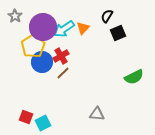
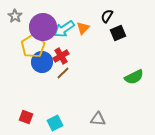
gray triangle: moved 1 px right, 5 px down
cyan square: moved 12 px right
